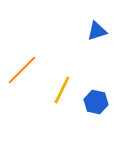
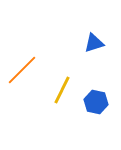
blue triangle: moved 3 px left, 12 px down
